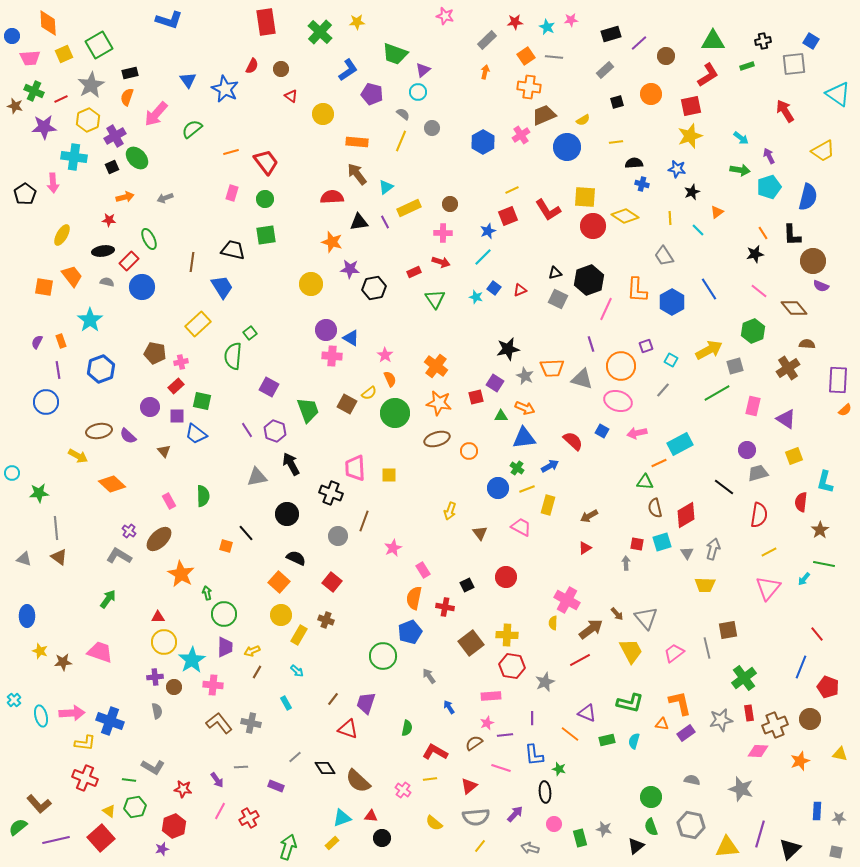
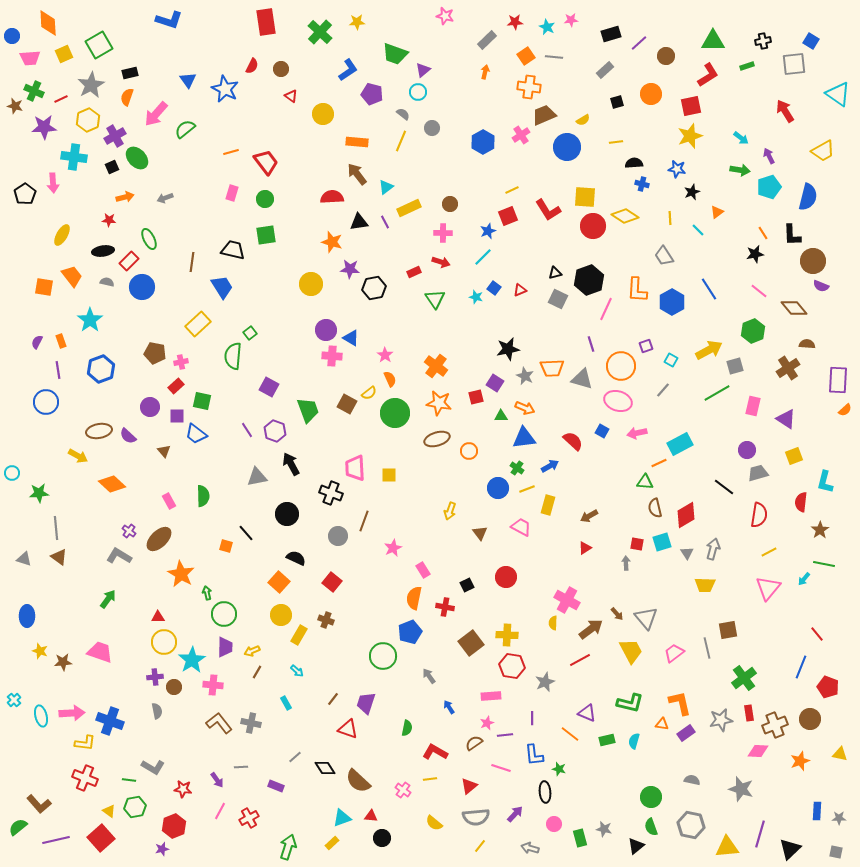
green semicircle at (192, 129): moved 7 px left
